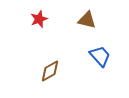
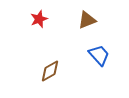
brown triangle: rotated 36 degrees counterclockwise
blue trapezoid: moved 1 px left, 1 px up
